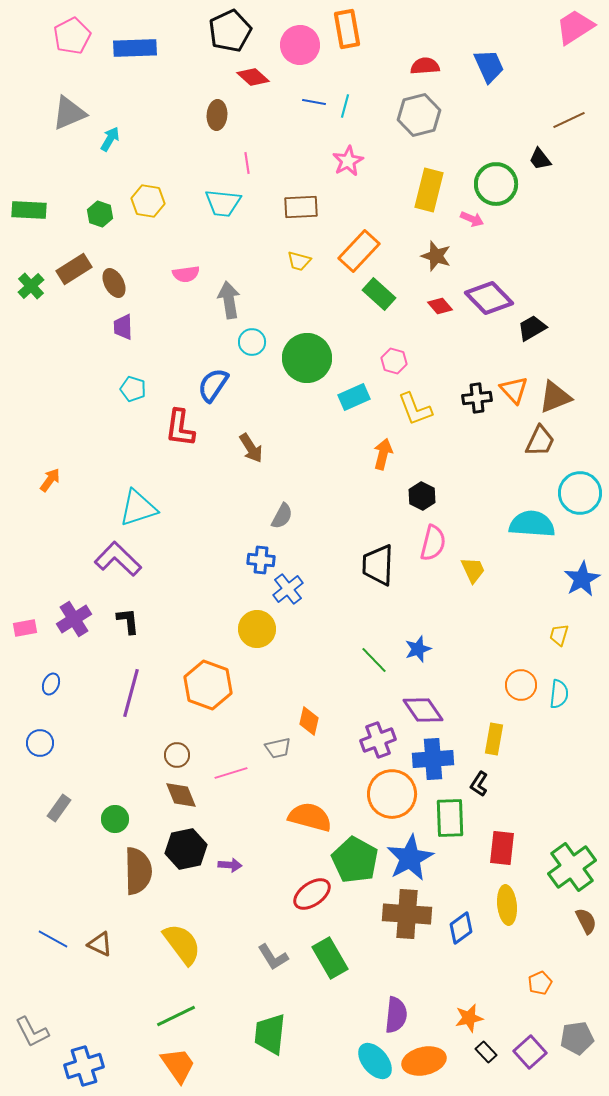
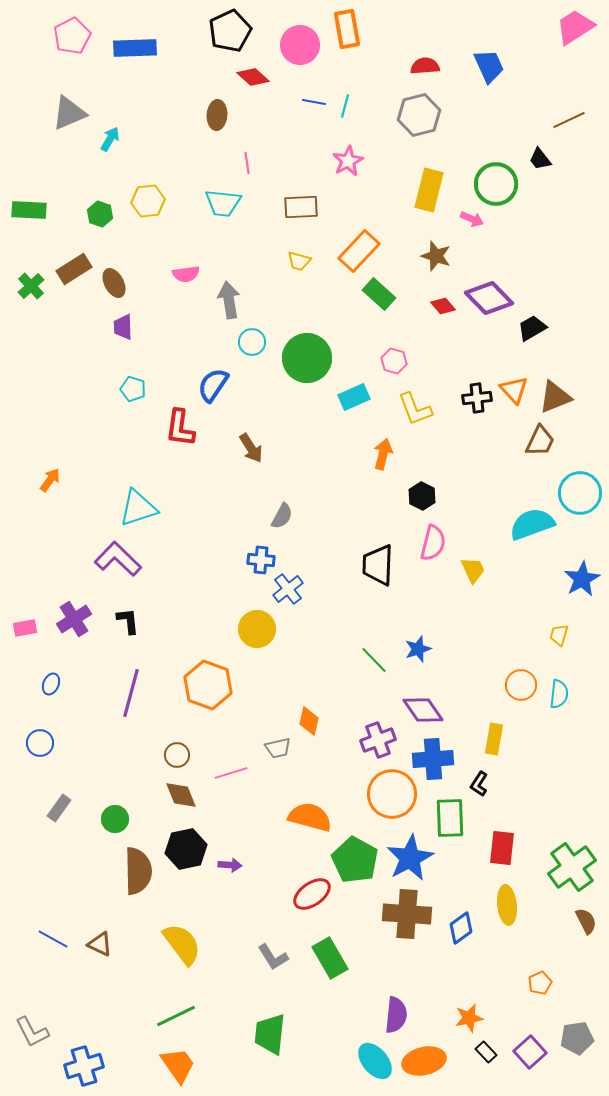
yellow hexagon at (148, 201): rotated 16 degrees counterclockwise
red diamond at (440, 306): moved 3 px right
cyan semicircle at (532, 524): rotated 24 degrees counterclockwise
